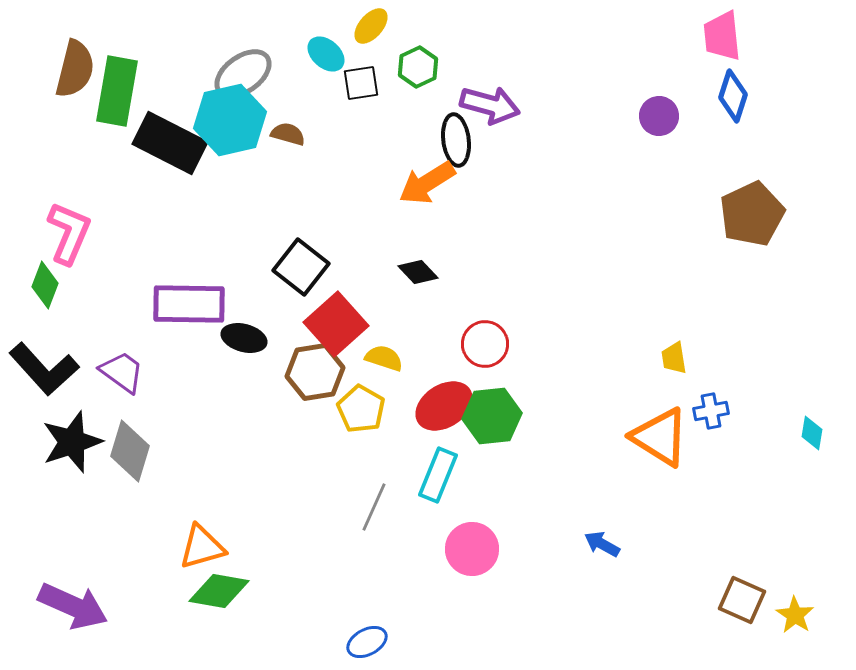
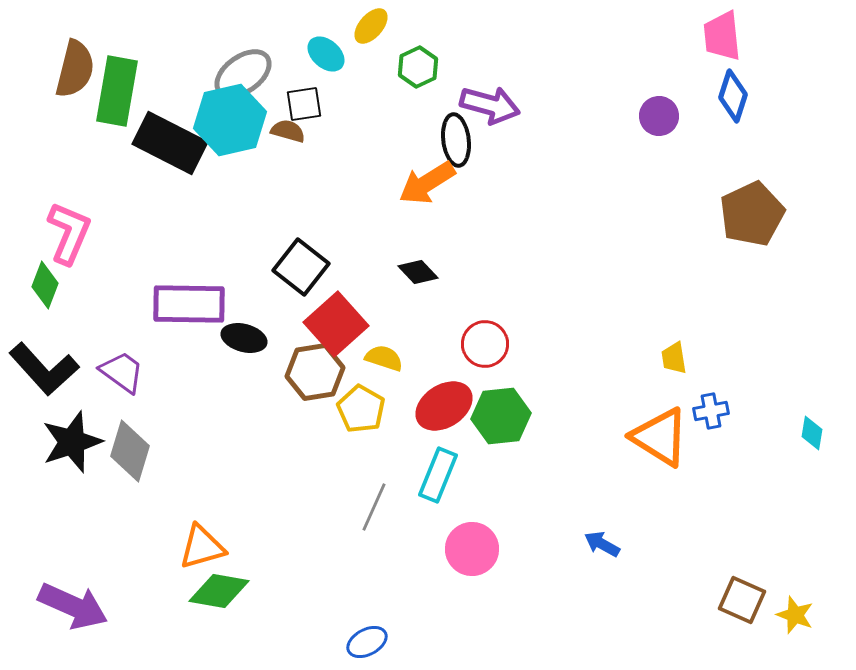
black square at (361, 83): moved 57 px left, 21 px down
brown semicircle at (288, 134): moved 3 px up
green hexagon at (492, 416): moved 9 px right
yellow star at (795, 615): rotated 12 degrees counterclockwise
